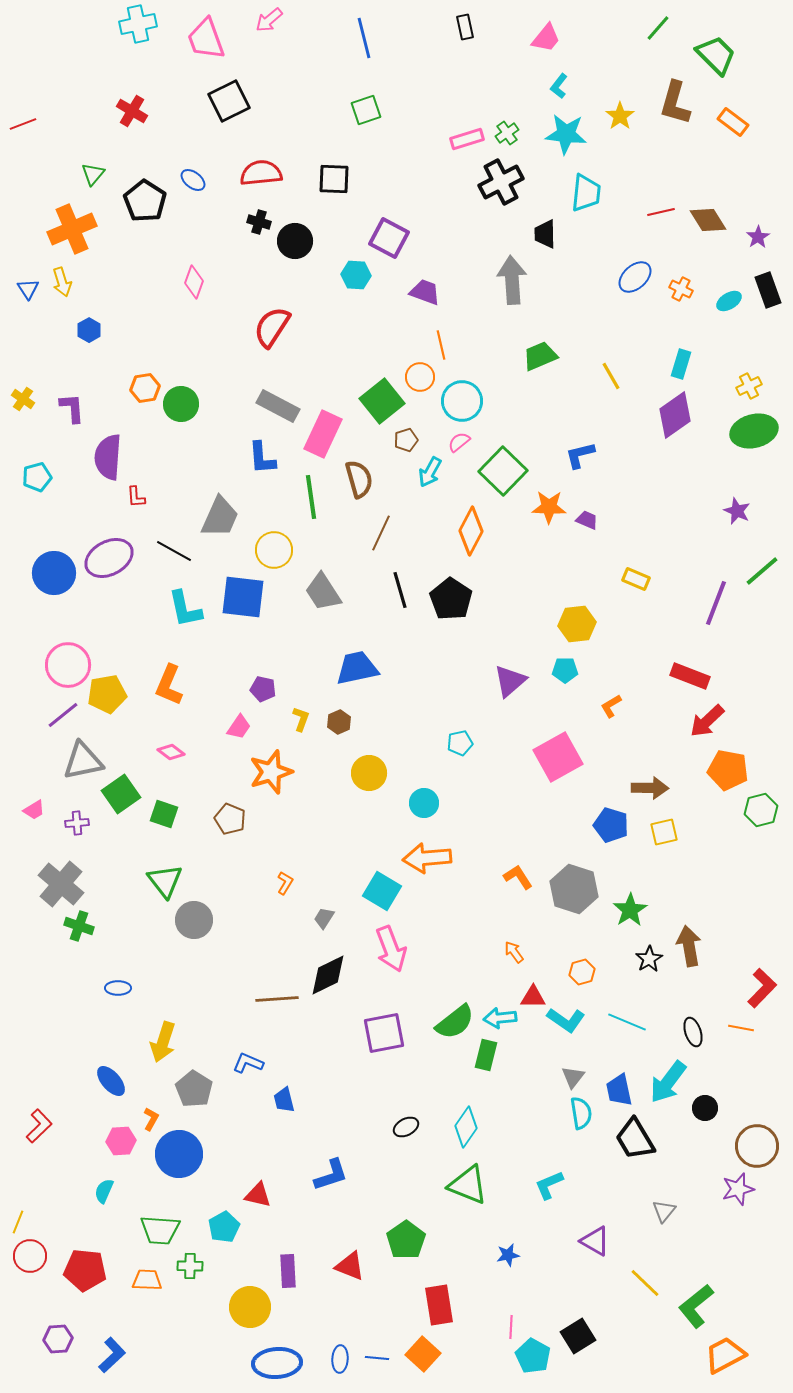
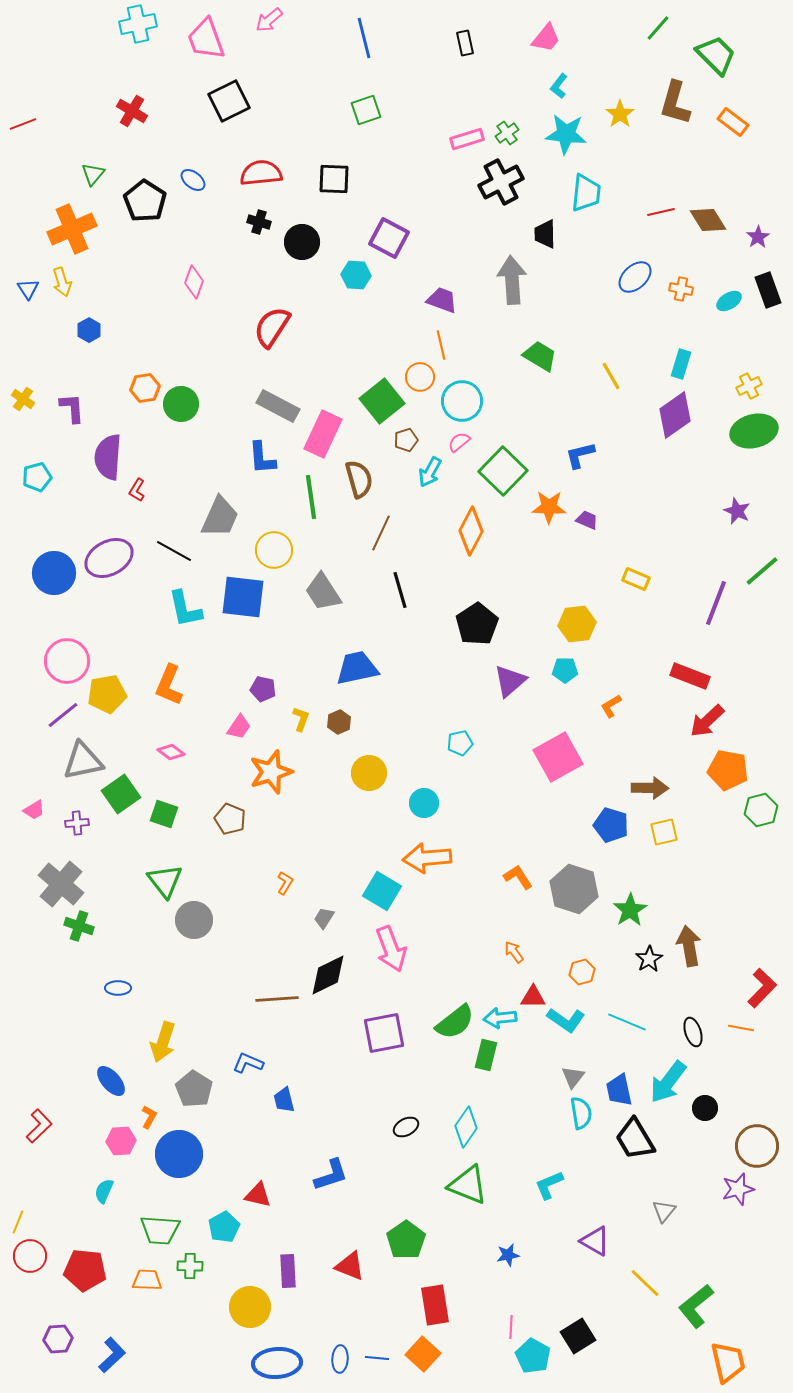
black rectangle at (465, 27): moved 16 px down
yellow star at (620, 116): moved 2 px up
black circle at (295, 241): moved 7 px right, 1 px down
orange cross at (681, 289): rotated 15 degrees counterclockwise
purple trapezoid at (425, 292): moved 17 px right, 8 px down
green trapezoid at (540, 356): rotated 54 degrees clockwise
red L-shape at (136, 497): moved 1 px right, 7 px up; rotated 35 degrees clockwise
black pentagon at (451, 599): moved 26 px right, 25 px down; rotated 6 degrees clockwise
pink circle at (68, 665): moved 1 px left, 4 px up
orange L-shape at (151, 1119): moved 2 px left, 2 px up
red rectangle at (439, 1305): moved 4 px left
orange trapezoid at (725, 1355): moved 3 px right, 7 px down; rotated 105 degrees clockwise
